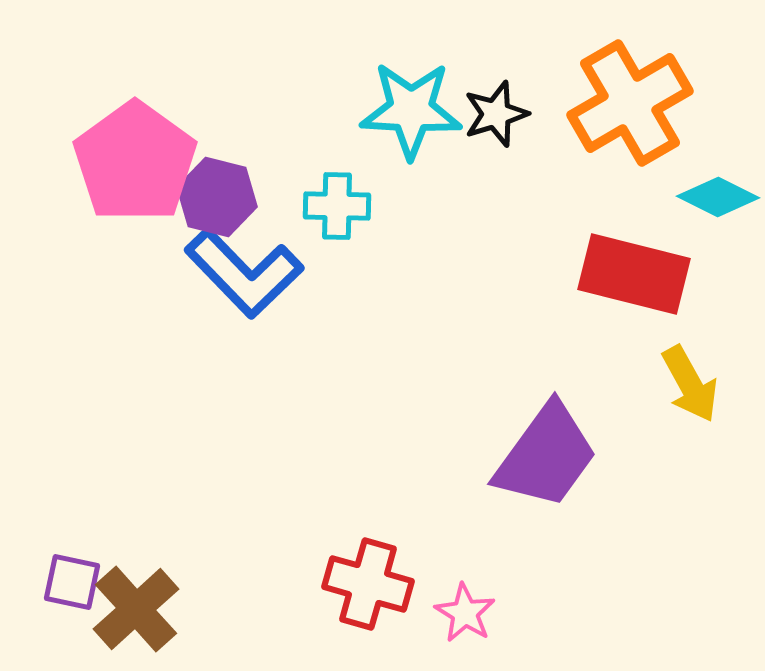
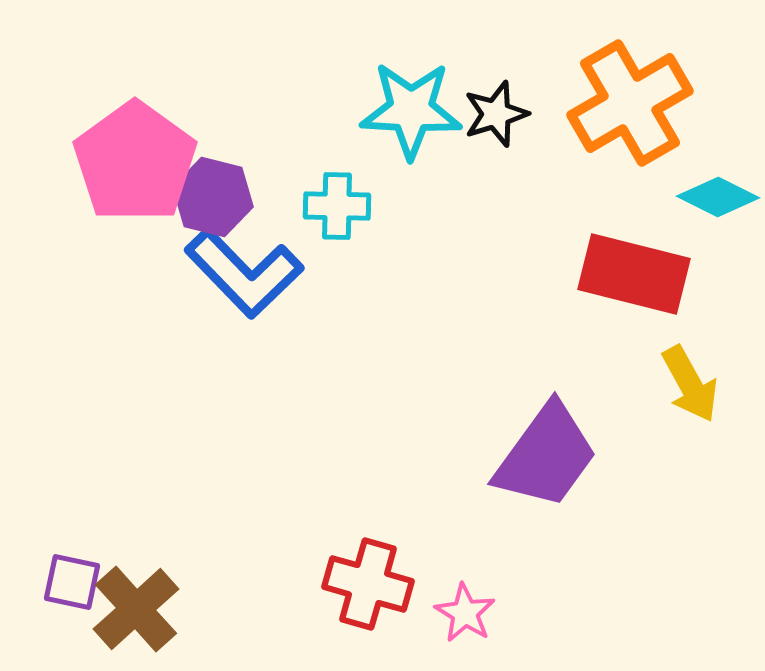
purple hexagon: moved 4 px left
